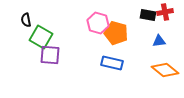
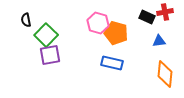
black rectangle: moved 1 px left, 2 px down; rotated 14 degrees clockwise
green square: moved 5 px right, 2 px up; rotated 15 degrees clockwise
purple square: rotated 15 degrees counterclockwise
orange diamond: moved 4 px down; rotated 56 degrees clockwise
